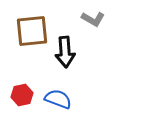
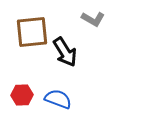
brown square: moved 1 px down
black arrow: rotated 28 degrees counterclockwise
red hexagon: rotated 10 degrees clockwise
